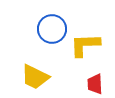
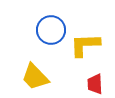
blue circle: moved 1 px left, 1 px down
yellow trapezoid: rotated 20 degrees clockwise
